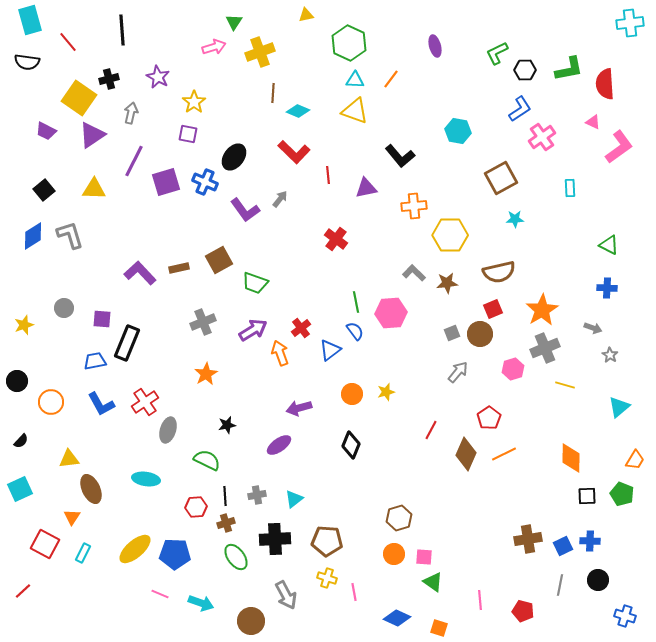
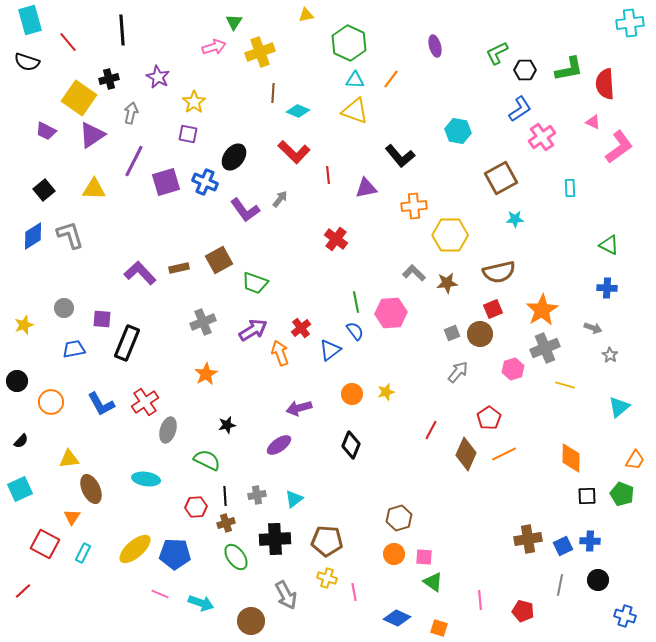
black semicircle at (27, 62): rotated 10 degrees clockwise
blue trapezoid at (95, 361): moved 21 px left, 12 px up
